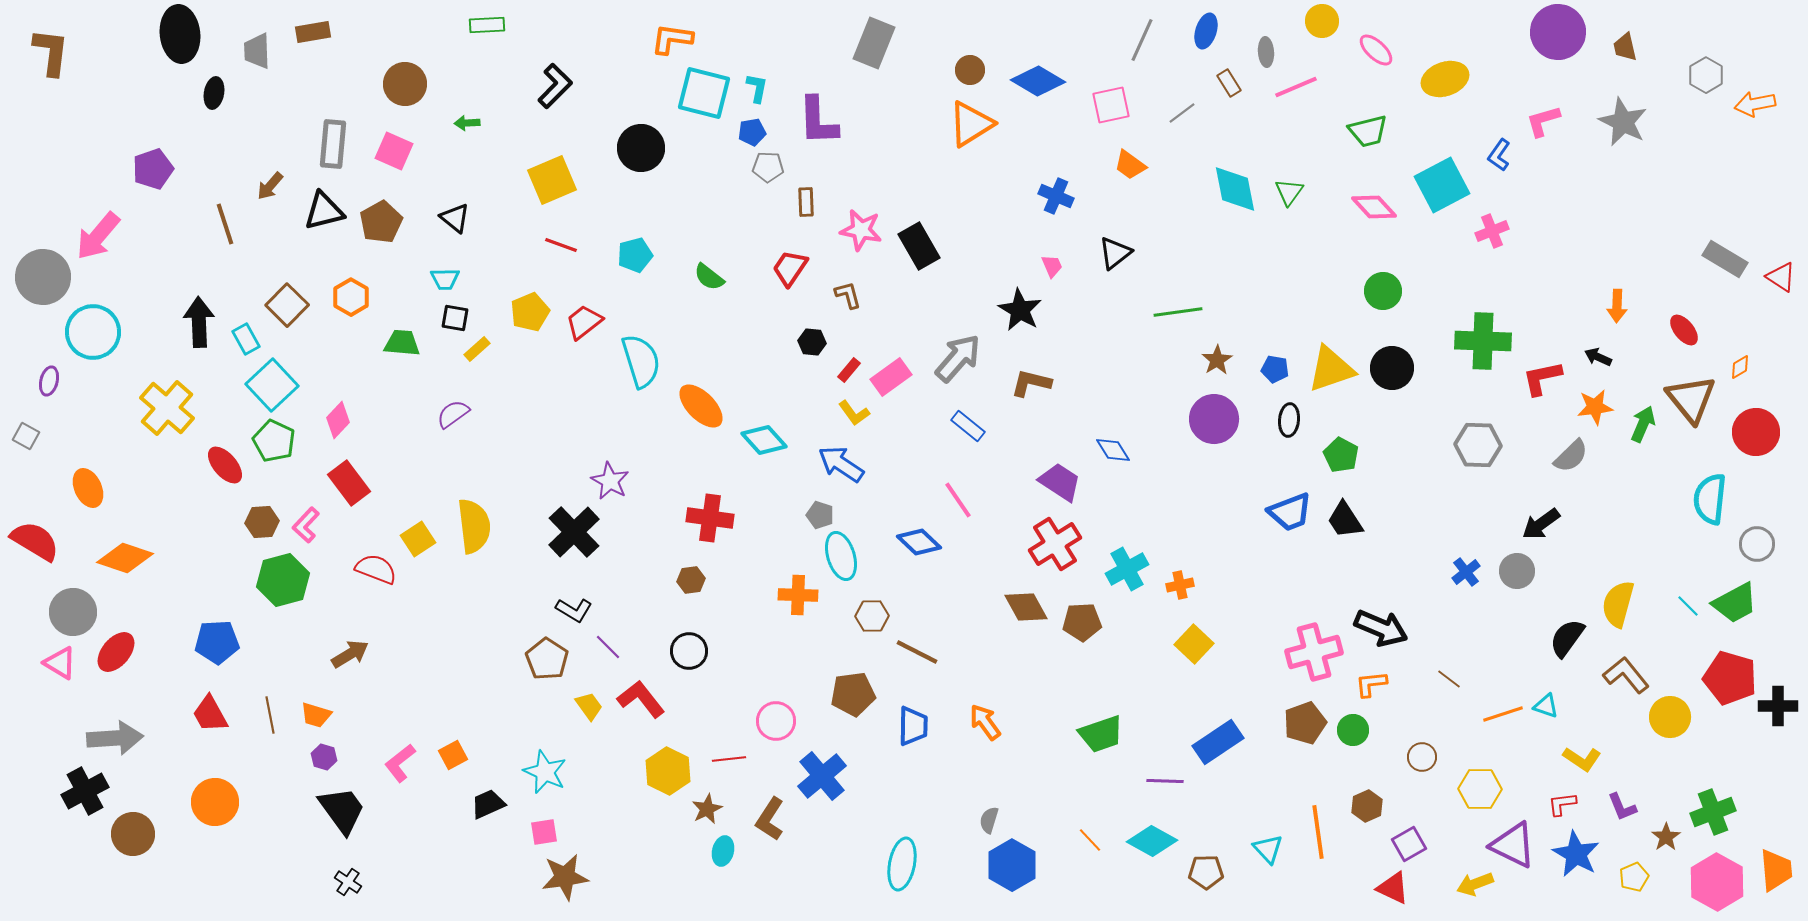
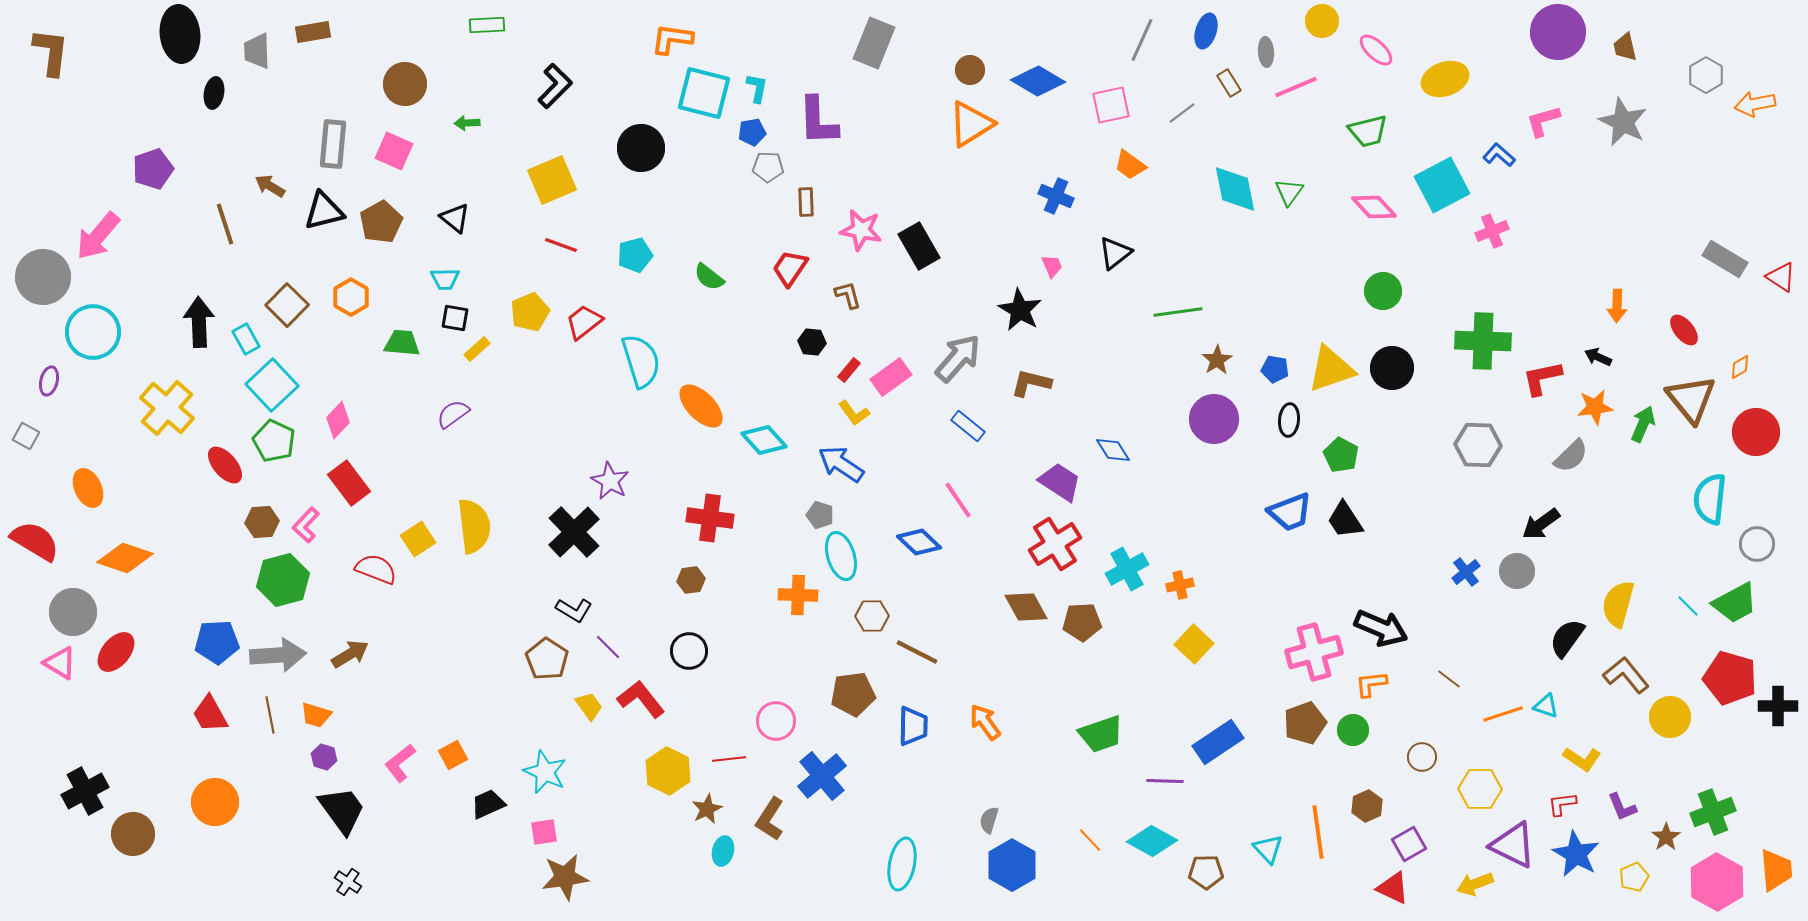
blue L-shape at (1499, 155): rotated 96 degrees clockwise
brown arrow at (270, 186): rotated 80 degrees clockwise
gray arrow at (115, 738): moved 163 px right, 83 px up
